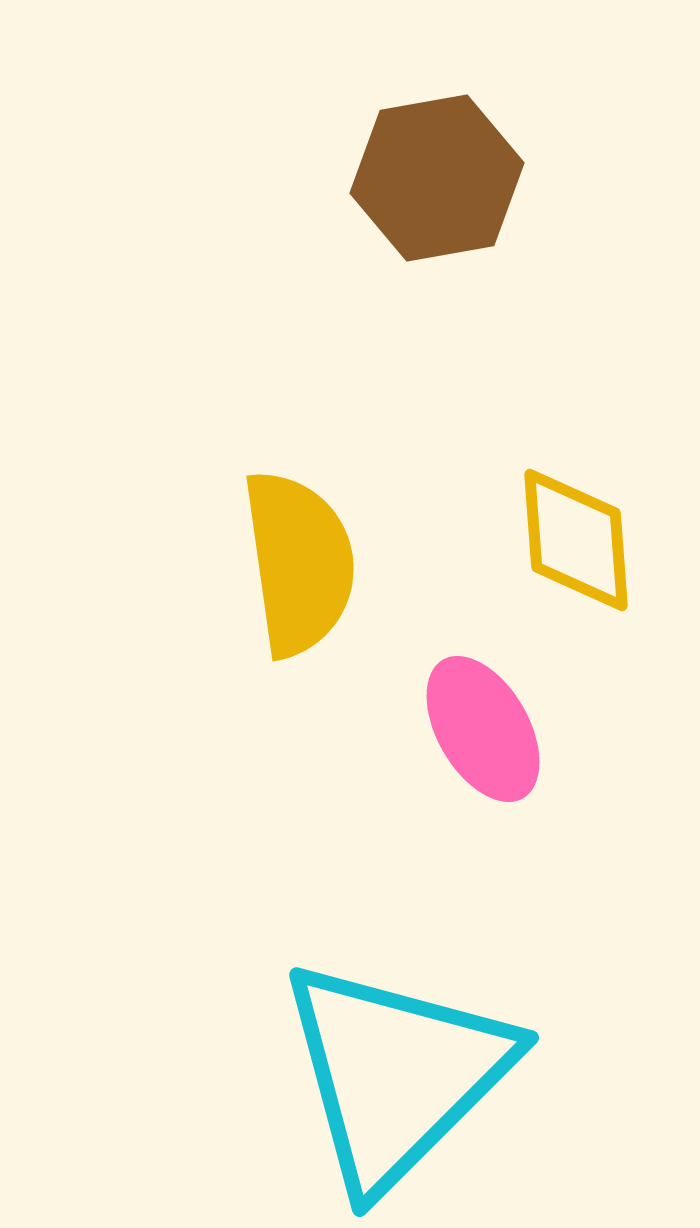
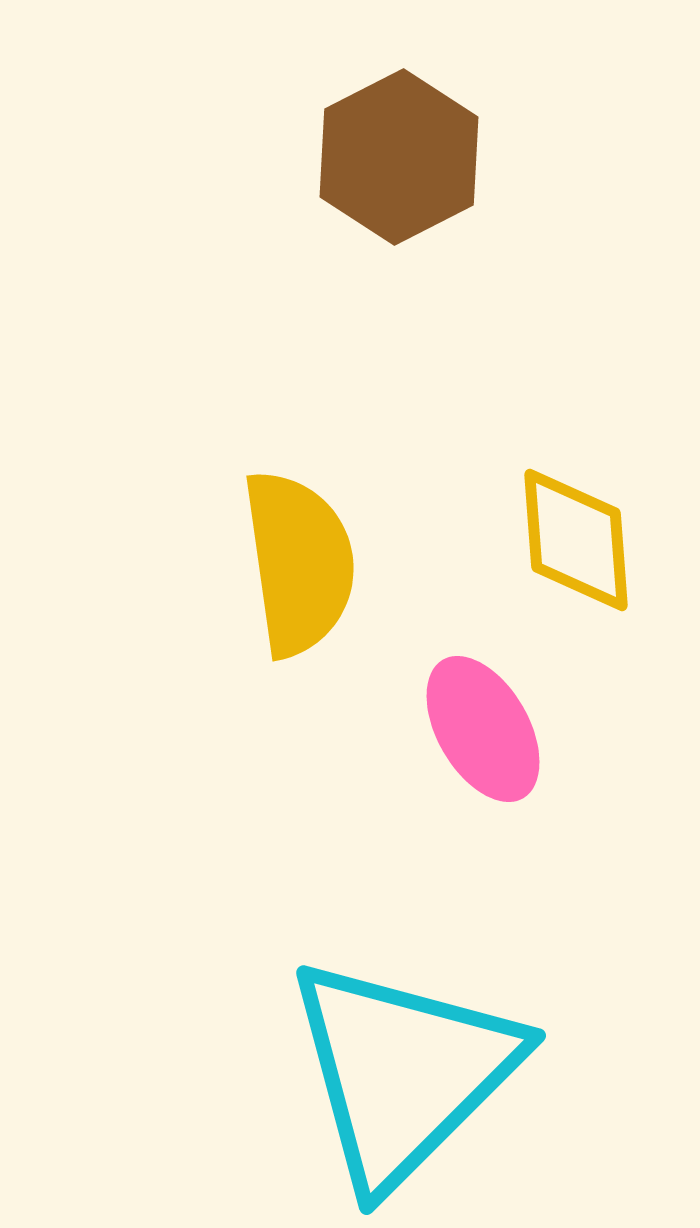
brown hexagon: moved 38 px left, 21 px up; rotated 17 degrees counterclockwise
cyan triangle: moved 7 px right, 2 px up
